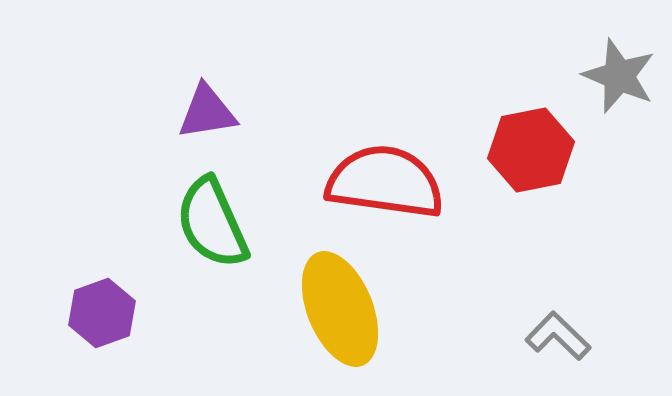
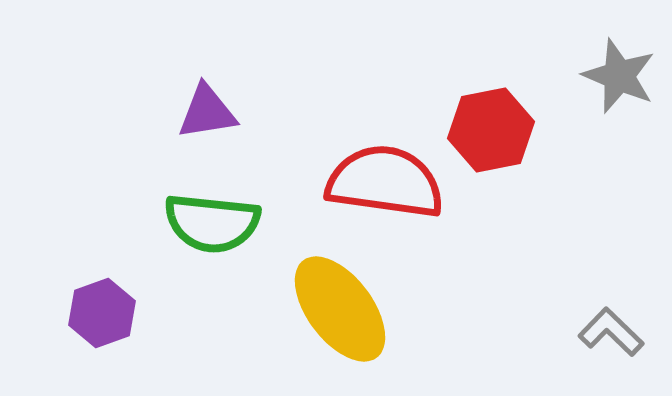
red hexagon: moved 40 px left, 20 px up
green semicircle: rotated 60 degrees counterclockwise
yellow ellipse: rotated 15 degrees counterclockwise
gray L-shape: moved 53 px right, 4 px up
